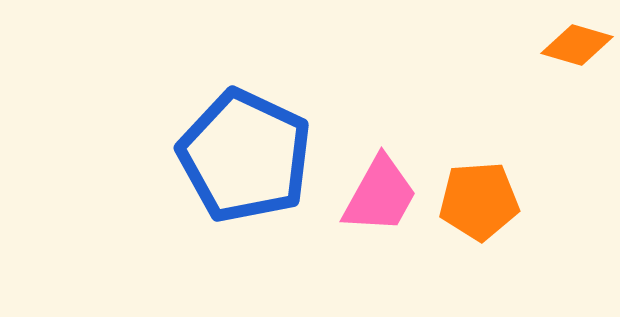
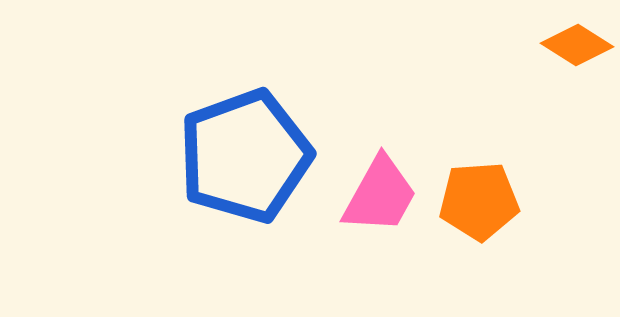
orange diamond: rotated 16 degrees clockwise
blue pentagon: rotated 27 degrees clockwise
